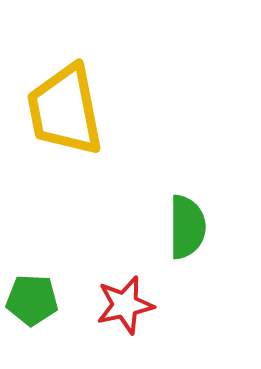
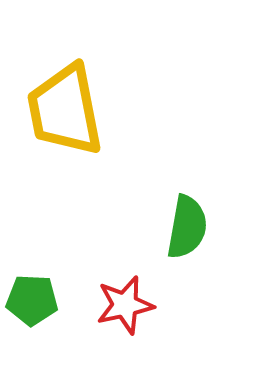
green semicircle: rotated 10 degrees clockwise
